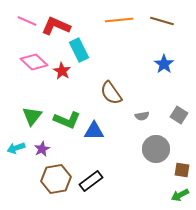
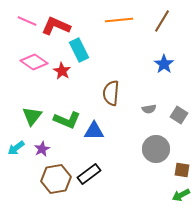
brown line: rotated 75 degrees counterclockwise
pink diamond: rotated 8 degrees counterclockwise
brown semicircle: rotated 40 degrees clockwise
gray semicircle: moved 7 px right, 7 px up
cyan arrow: rotated 18 degrees counterclockwise
black rectangle: moved 2 px left, 7 px up
green arrow: moved 1 px right
